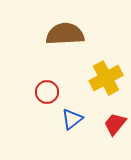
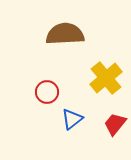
yellow cross: rotated 12 degrees counterclockwise
